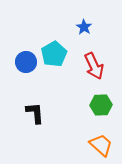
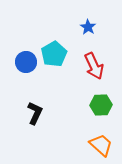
blue star: moved 4 px right
black L-shape: rotated 30 degrees clockwise
